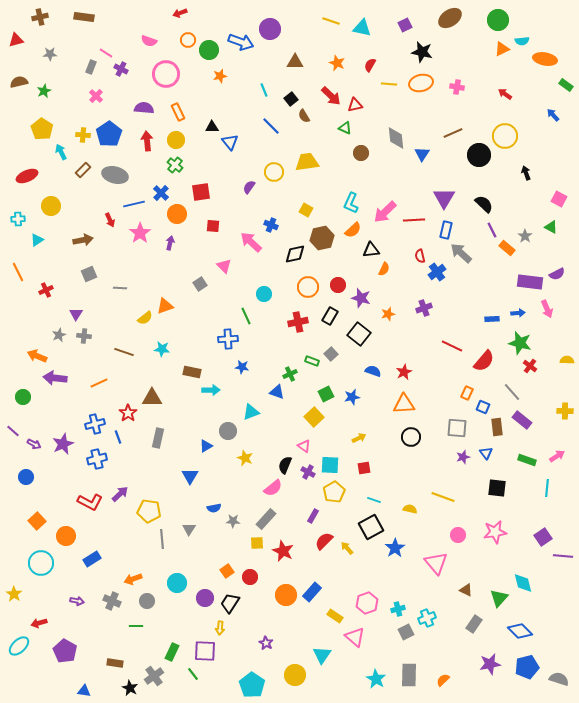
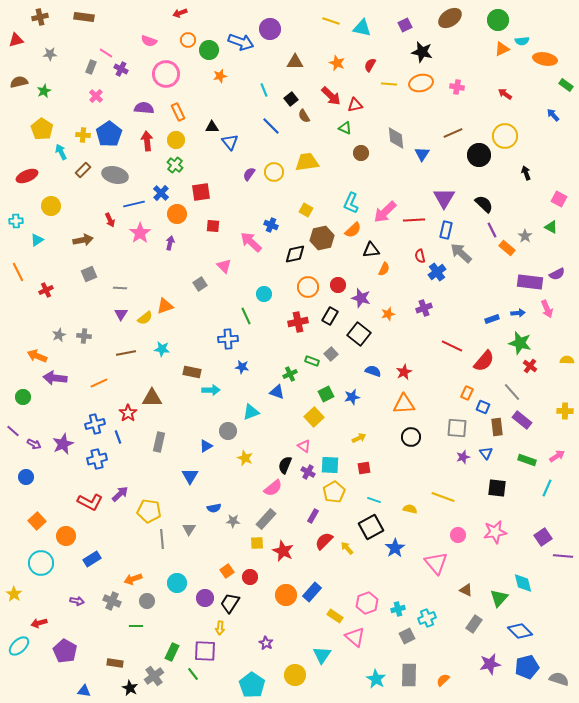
purple semicircle at (249, 187): moved 13 px up
cyan cross at (18, 219): moved 2 px left, 2 px down
purple triangle at (76, 314): moved 45 px right
blue rectangle at (492, 319): rotated 16 degrees counterclockwise
brown line at (124, 352): moved 2 px right, 1 px down; rotated 30 degrees counterclockwise
gray rectangle at (158, 438): moved 1 px right, 4 px down
cyan line at (547, 488): rotated 18 degrees clockwise
gray square at (406, 632): moved 1 px right, 4 px down
